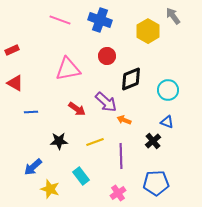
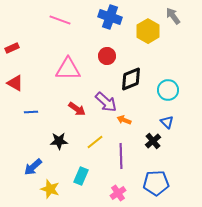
blue cross: moved 10 px right, 3 px up
red rectangle: moved 2 px up
pink triangle: rotated 12 degrees clockwise
blue triangle: rotated 24 degrees clockwise
yellow line: rotated 18 degrees counterclockwise
cyan rectangle: rotated 60 degrees clockwise
